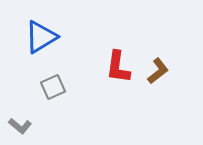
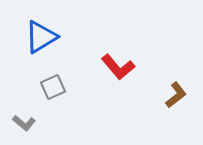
red L-shape: rotated 48 degrees counterclockwise
brown L-shape: moved 18 px right, 24 px down
gray L-shape: moved 4 px right, 3 px up
